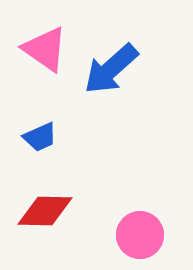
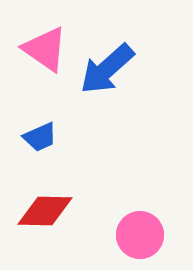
blue arrow: moved 4 px left
